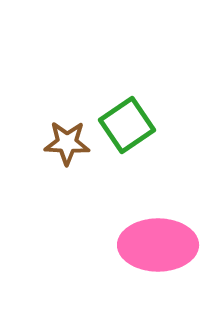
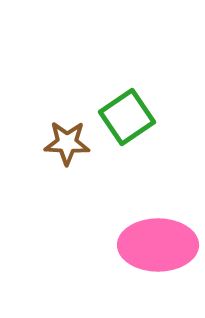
green square: moved 8 px up
